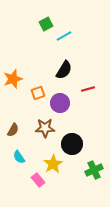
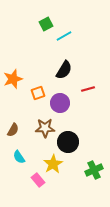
black circle: moved 4 px left, 2 px up
